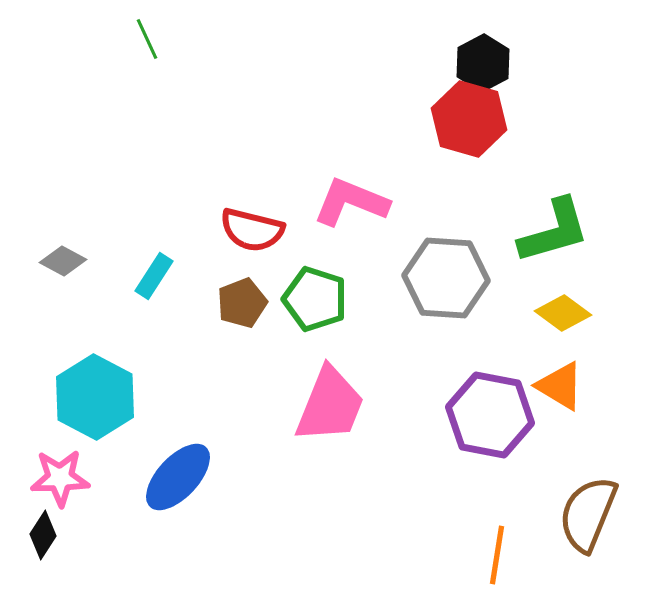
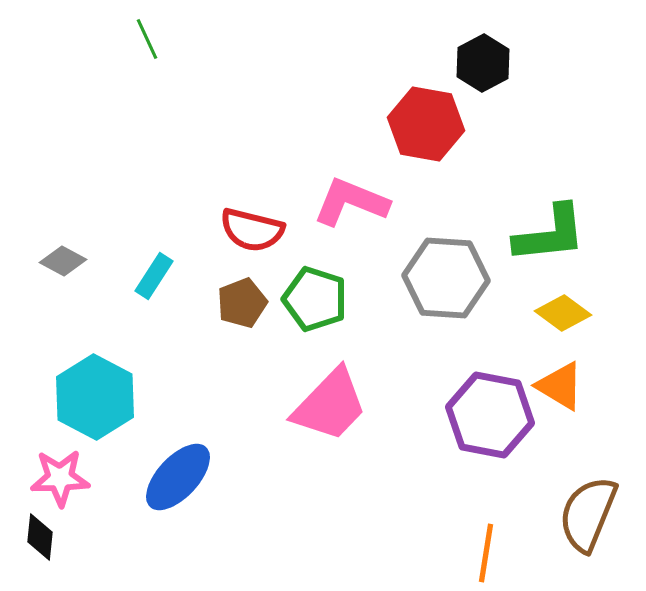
red hexagon: moved 43 px left, 5 px down; rotated 6 degrees counterclockwise
green L-shape: moved 4 px left, 3 px down; rotated 10 degrees clockwise
pink trapezoid: rotated 22 degrees clockwise
black diamond: moved 3 px left, 2 px down; rotated 27 degrees counterclockwise
orange line: moved 11 px left, 2 px up
